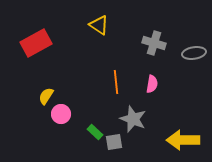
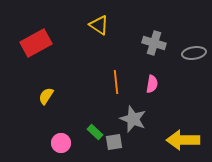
pink circle: moved 29 px down
